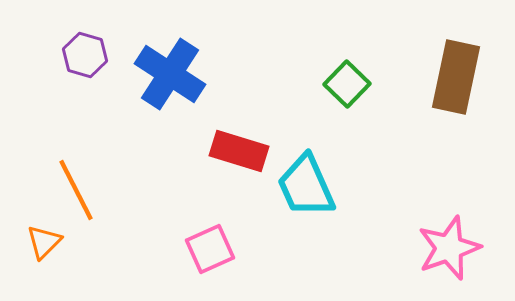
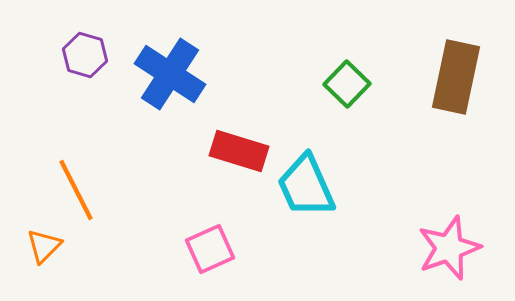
orange triangle: moved 4 px down
